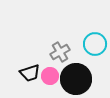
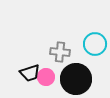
gray cross: rotated 36 degrees clockwise
pink circle: moved 4 px left, 1 px down
